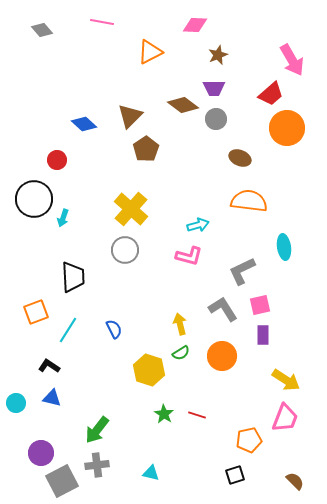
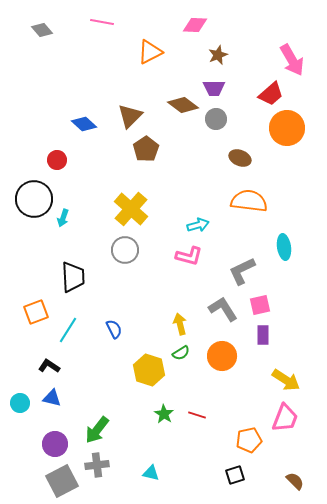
cyan circle at (16, 403): moved 4 px right
purple circle at (41, 453): moved 14 px right, 9 px up
